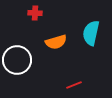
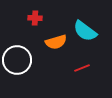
red cross: moved 5 px down
cyan semicircle: moved 6 px left, 2 px up; rotated 65 degrees counterclockwise
red line: moved 8 px right, 17 px up
